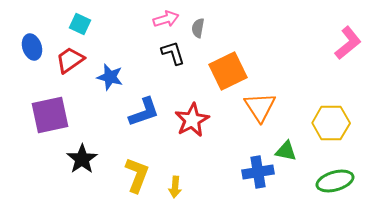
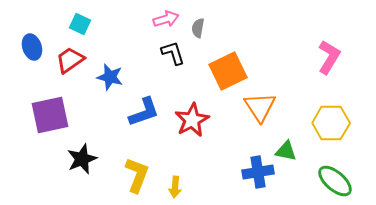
pink L-shape: moved 19 px left, 14 px down; rotated 20 degrees counterclockwise
black star: rotated 12 degrees clockwise
green ellipse: rotated 57 degrees clockwise
